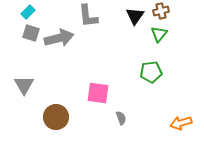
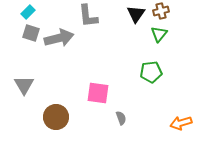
black triangle: moved 1 px right, 2 px up
